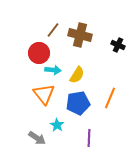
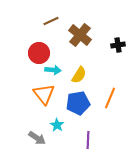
brown line: moved 2 px left, 9 px up; rotated 28 degrees clockwise
brown cross: rotated 25 degrees clockwise
black cross: rotated 32 degrees counterclockwise
yellow semicircle: moved 2 px right
purple line: moved 1 px left, 2 px down
